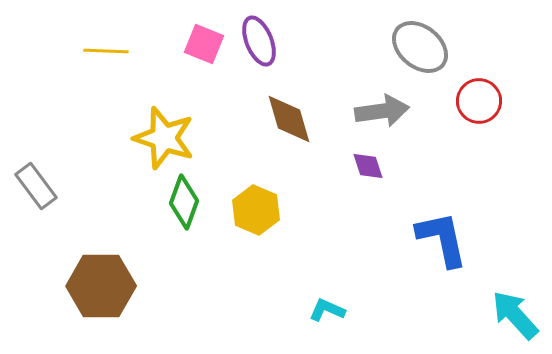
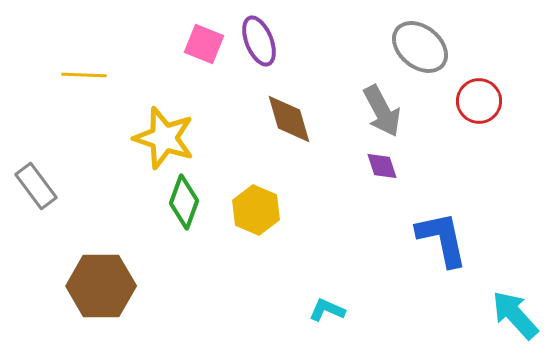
yellow line: moved 22 px left, 24 px down
gray arrow: rotated 70 degrees clockwise
purple diamond: moved 14 px right
